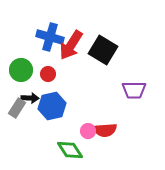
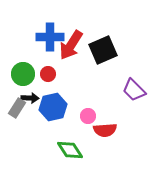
blue cross: rotated 16 degrees counterclockwise
black square: rotated 36 degrees clockwise
green circle: moved 2 px right, 4 px down
purple trapezoid: rotated 45 degrees clockwise
blue hexagon: moved 1 px right, 1 px down
pink circle: moved 15 px up
